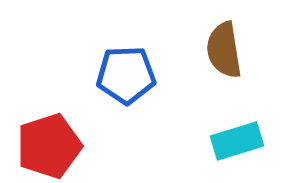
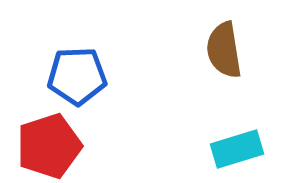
blue pentagon: moved 49 px left, 1 px down
cyan rectangle: moved 8 px down
